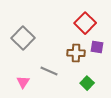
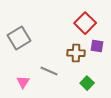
gray square: moved 4 px left; rotated 15 degrees clockwise
purple square: moved 1 px up
